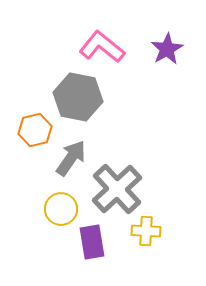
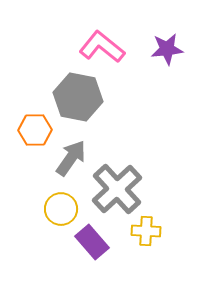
purple star: rotated 24 degrees clockwise
orange hexagon: rotated 12 degrees clockwise
purple rectangle: rotated 32 degrees counterclockwise
